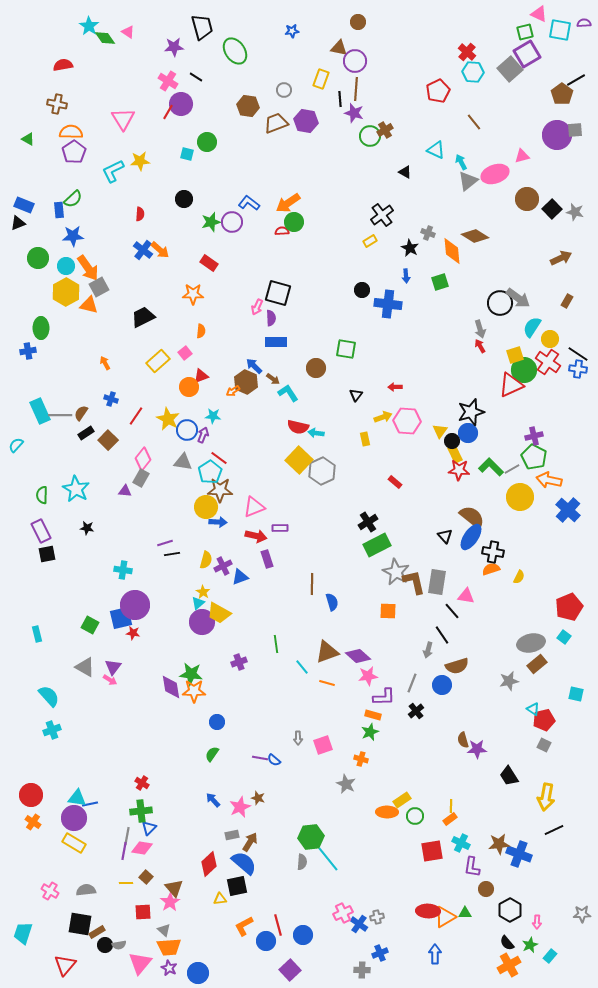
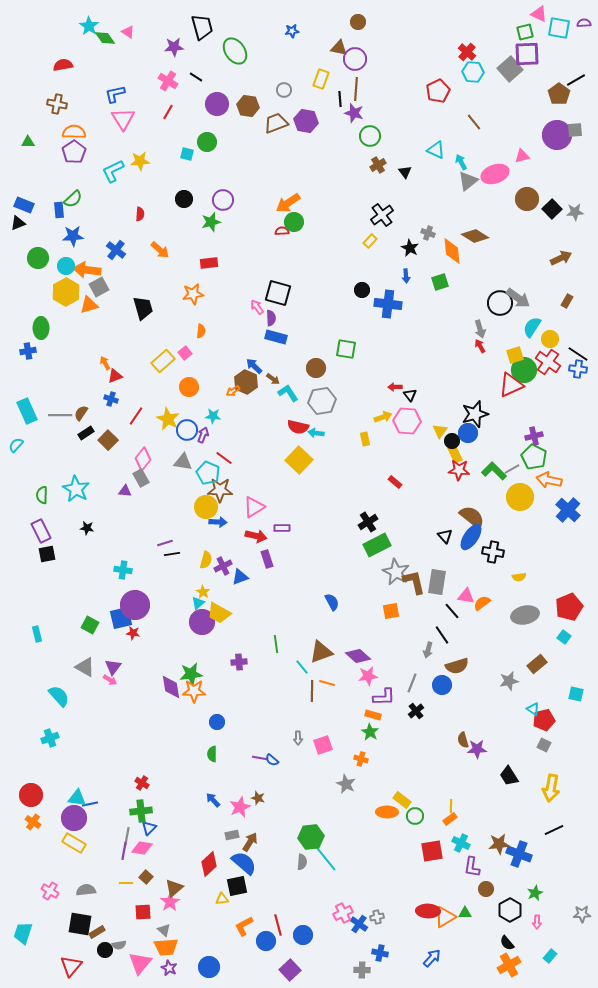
cyan square at (560, 30): moved 1 px left, 2 px up
purple square at (527, 54): rotated 28 degrees clockwise
purple circle at (355, 61): moved 2 px up
brown pentagon at (562, 94): moved 3 px left
purple circle at (181, 104): moved 36 px right
brown cross at (385, 130): moved 7 px left, 35 px down
orange semicircle at (71, 132): moved 3 px right
green triangle at (28, 139): moved 3 px down; rotated 32 degrees counterclockwise
black triangle at (405, 172): rotated 24 degrees clockwise
blue L-shape at (249, 203): moved 134 px left, 109 px up; rotated 50 degrees counterclockwise
gray star at (575, 212): rotated 18 degrees counterclockwise
purple circle at (232, 222): moved 9 px left, 22 px up
yellow rectangle at (370, 241): rotated 16 degrees counterclockwise
blue cross at (143, 250): moved 27 px left
red rectangle at (209, 263): rotated 42 degrees counterclockwise
orange arrow at (88, 268): moved 1 px left, 2 px down; rotated 132 degrees clockwise
orange star at (193, 294): rotated 10 degrees counterclockwise
orange triangle at (89, 305): rotated 30 degrees counterclockwise
pink arrow at (257, 307): rotated 119 degrees clockwise
black trapezoid at (143, 317): moved 9 px up; rotated 100 degrees clockwise
blue rectangle at (276, 342): moved 5 px up; rotated 15 degrees clockwise
yellow rectangle at (158, 361): moved 5 px right
red triangle at (201, 376): moved 86 px left
black triangle at (356, 395): moved 54 px right; rotated 16 degrees counterclockwise
cyan rectangle at (40, 411): moved 13 px left
black star at (471, 412): moved 4 px right, 2 px down
red line at (219, 458): moved 5 px right
green L-shape at (491, 467): moved 3 px right, 4 px down
gray hexagon at (322, 471): moved 70 px up; rotated 16 degrees clockwise
cyan pentagon at (210, 472): moved 2 px left, 1 px down; rotated 15 degrees counterclockwise
gray rectangle at (141, 478): rotated 60 degrees counterclockwise
pink triangle at (254, 507): rotated 10 degrees counterclockwise
purple rectangle at (280, 528): moved 2 px right
orange semicircle at (491, 569): moved 9 px left, 34 px down; rotated 18 degrees counterclockwise
yellow semicircle at (519, 577): rotated 56 degrees clockwise
brown line at (312, 584): moved 107 px down
blue semicircle at (332, 602): rotated 12 degrees counterclockwise
orange square at (388, 611): moved 3 px right; rotated 12 degrees counterclockwise
gray ellipse at (531, 643): moved 6 px left, 28 px up
brown triangle at (327, 652): moved 6 px left
purple cross at (239, 662): rotated 14 degrees clockwise
green star at (191, 674): rotated 15 degrees counterclockwise
cyan semicircle at (49, 696): moved 10 px right
cyan cross at (52, 730): moved 2 px left, 8 px down
green star at (370, 732): rotated 18 degrees counterclockwise
green semicircle at (212, 754): rotated 35 degrees counterclockwise
blue semicircle at (274, 760): moved 2 px left
yellow arrow at (546, 797): moved 5 px right, 9 px up
yellow rectangle at (402, 800): rotated 72 degrees clockwise
cyan line at (328, 859): moved 2 px left
brown triangle at (174, 888): rotated 30 degrees clockwise
yellow triangle at (220, 899): moved 2 px right
black circle at (105, 945): moved 5 px down
green star at (530, 945): moved 5 px right, 52 px up
orange trapezoid at (169, 947): moved 3 px left
blue cross at (380, 953): rotated 35 degrees clockwise
blue arrow at (435, 954): moved 3 px left, 4 px down; rotated 42 degrees clockwise
red triangle at (65, 965): moved 6 px right, 1 px down
blue circle at (198, 973): moved 11 px right, 6 px up
